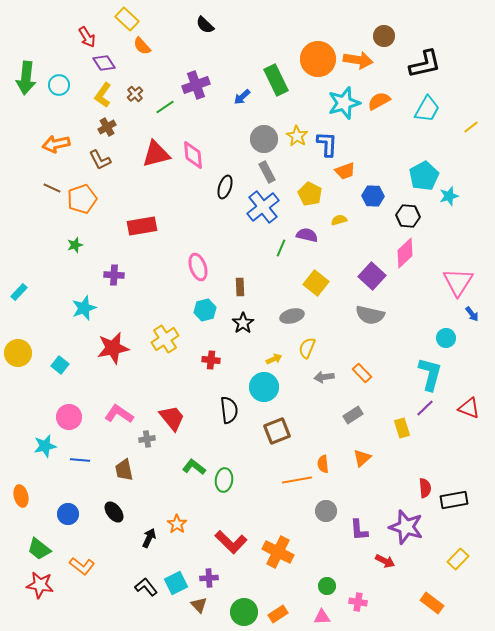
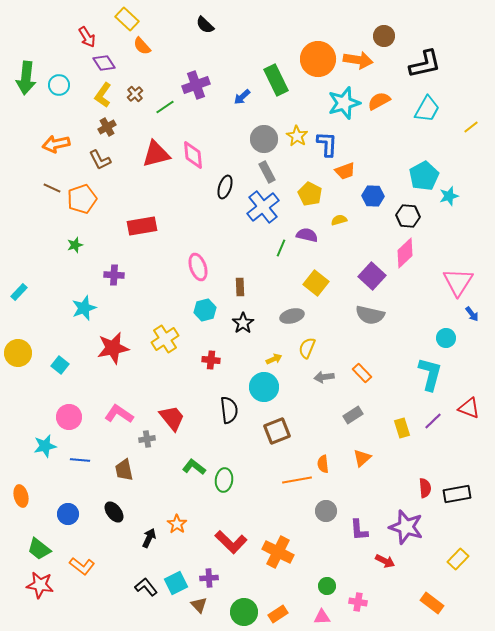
purple line at (425, 408): moved 8 px right, 13 px down
black rectangle at (454, 500): moved 3 px right, 6 px up
